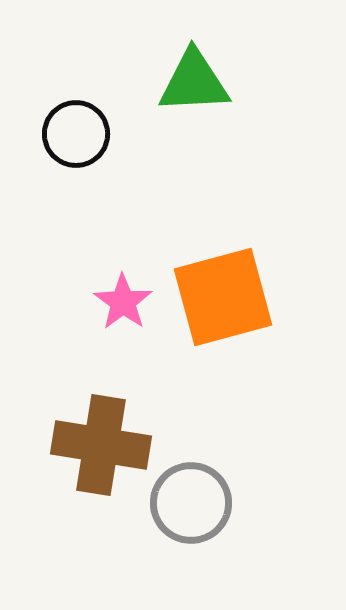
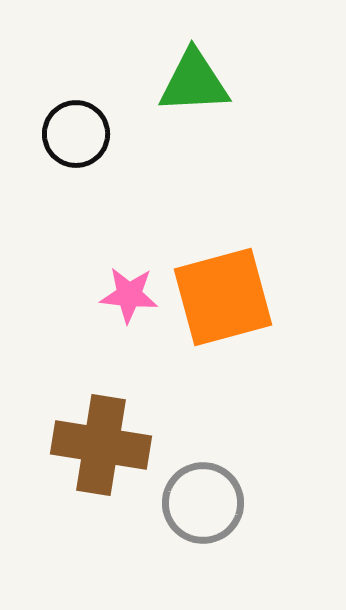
pink star: moved 6 px right, 7 px up; rotated 30 degrees counterclockwise
gray circle: moved 12 px right
